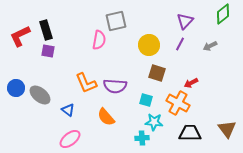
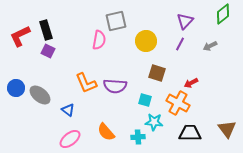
yellow circle: moved 3 px left, 4 px up
purple square: rotated 16 degrees clockwise
cyan square: moved 1 px left
orange semicircle: moved 15 px down
cyan cross: moved 4 px left, 1 px up
